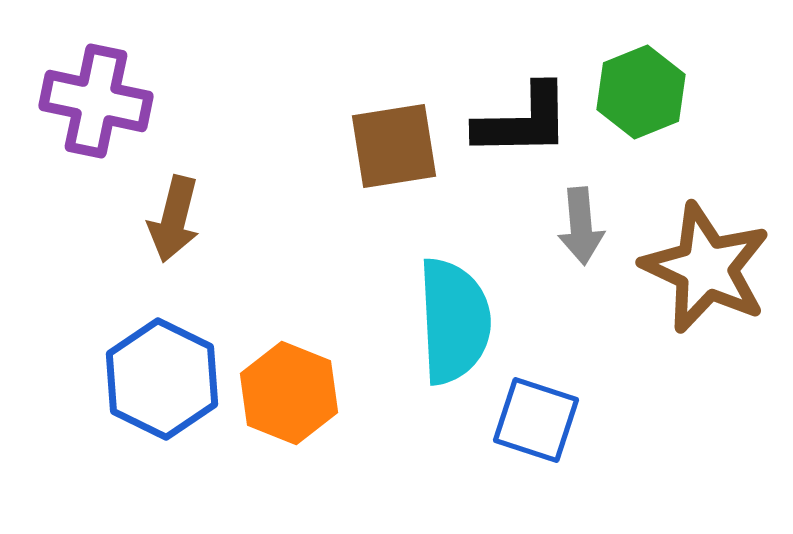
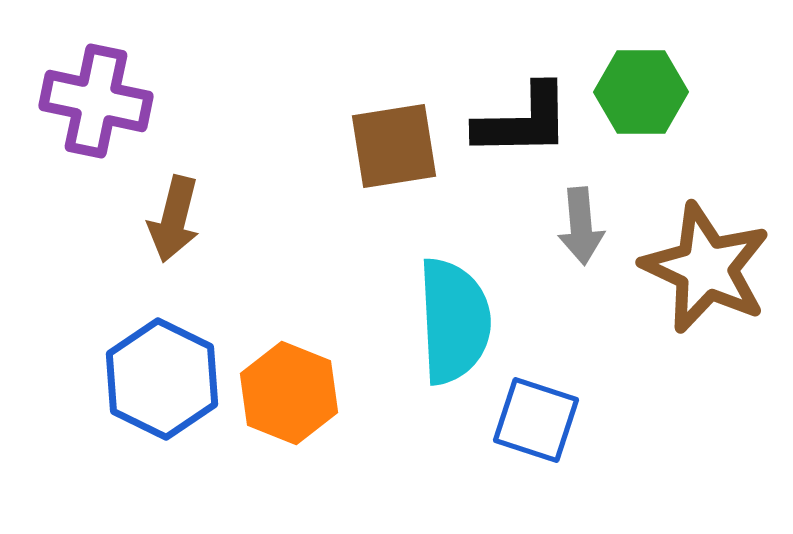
green hexagon: rotated 22 degrees clockwise
